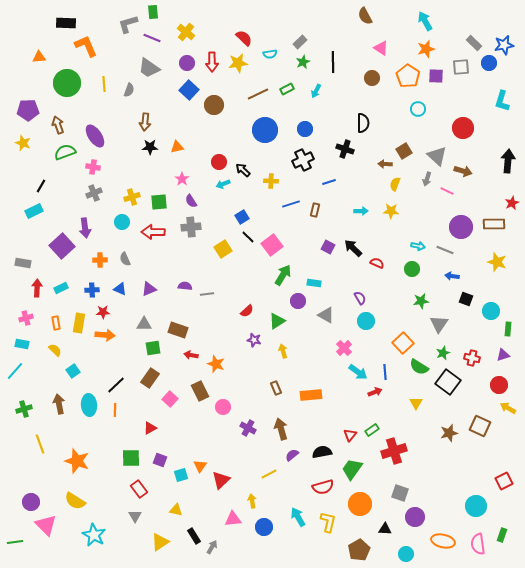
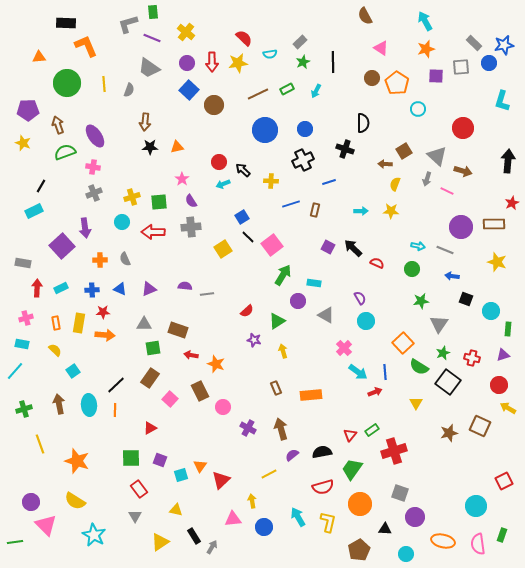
orange pentagon at (408, 76): moved 11 px left, 7 px down
